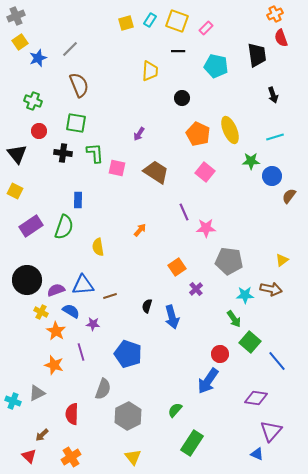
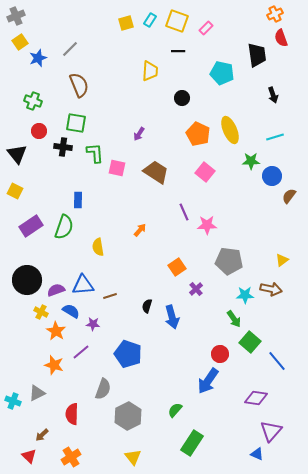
cyan pentagon at (216, 66): moved 6 px right, 7 px down
black cross at (63, 153): moved 6 px up
pink star at (206, 228): moved 1 px right, 3 px up
purple line at (81, 352): rotated 66 degrees clockwise
